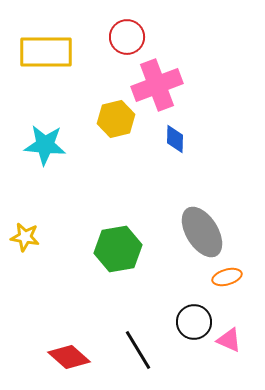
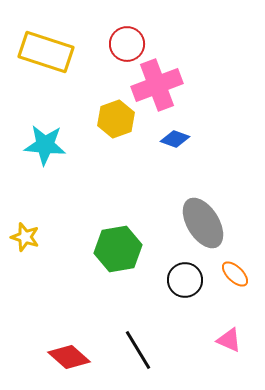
red circle: moved 7 px down
yellow rectangle: rotated 18 degrees clockwise
yellow hexagon: rotated 6 degrees counterclockwise
blue diamond: rotated 72 degrees counterclockwise
gray ellipse: moved 1 px right, 9 px up
yellow star: rotated 8 degrees clockwise
orange ellipse: moved 8 px right, 3 px up; rotated 60 degrees clockwise
black circle: moved 9 px left, 42 px up
